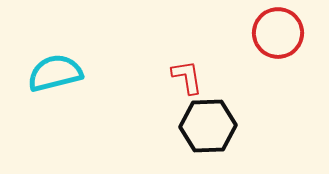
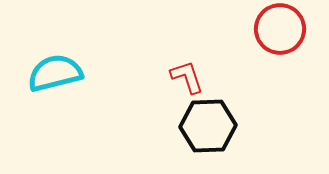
red circle: moved 2 px right, 4 px up
red L-shape: rotated 9 degrees counterclockwise
